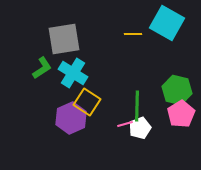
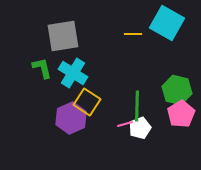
gray square: moved 1 px left, 3 px up
green L-shape: rotated 70 degrees counterclockwise
